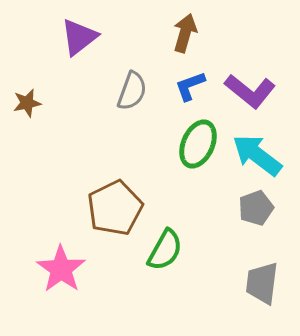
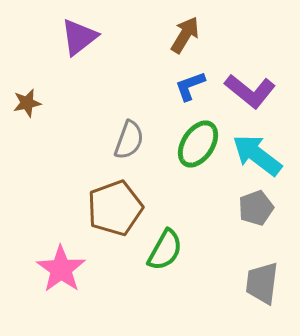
brown arrow: moved 2 px down; rotated 15 degrees clockwise
gray semicircle: moved 3 px left, 49 px down
green ellipse: rotated 9 degrees clockwise
brown pentagon: rotated 6 degrees clockwise
